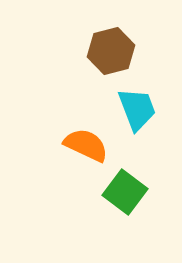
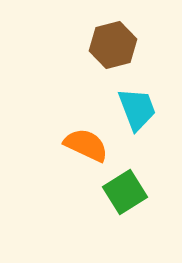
brown hexagon: moved 2 px right, 6 px up
green square: rotated 21 degrees clockwise
